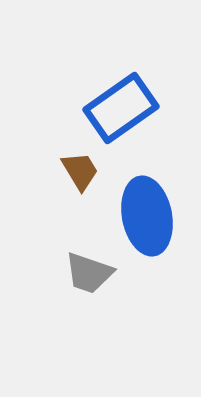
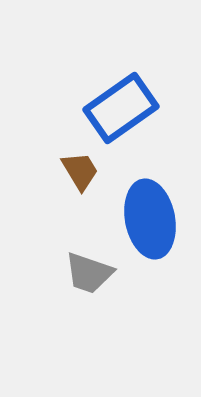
blue ellipse: moved 3 px right, 3 px down
